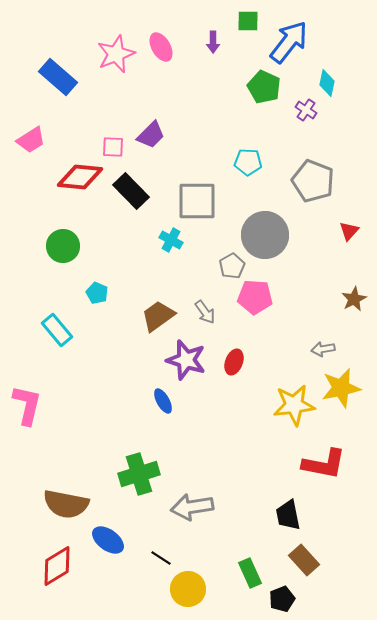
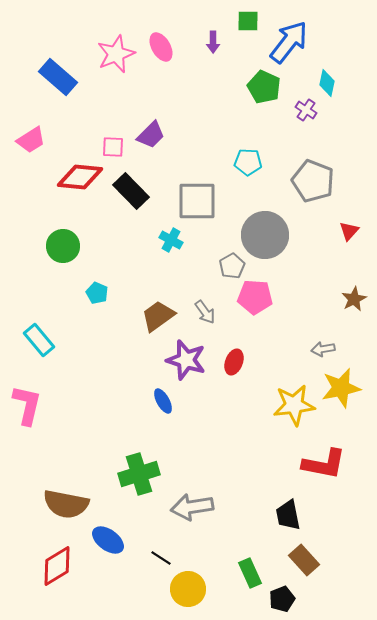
cyan rectangle at (57, 330): moved 18 px left, 10 px down
